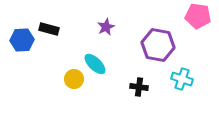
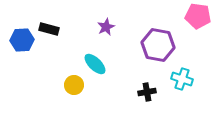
yellow circle: moved 6 px down
black cross: moved 8 px right, 5 px down; rotated 18 degrees counterclockwise
